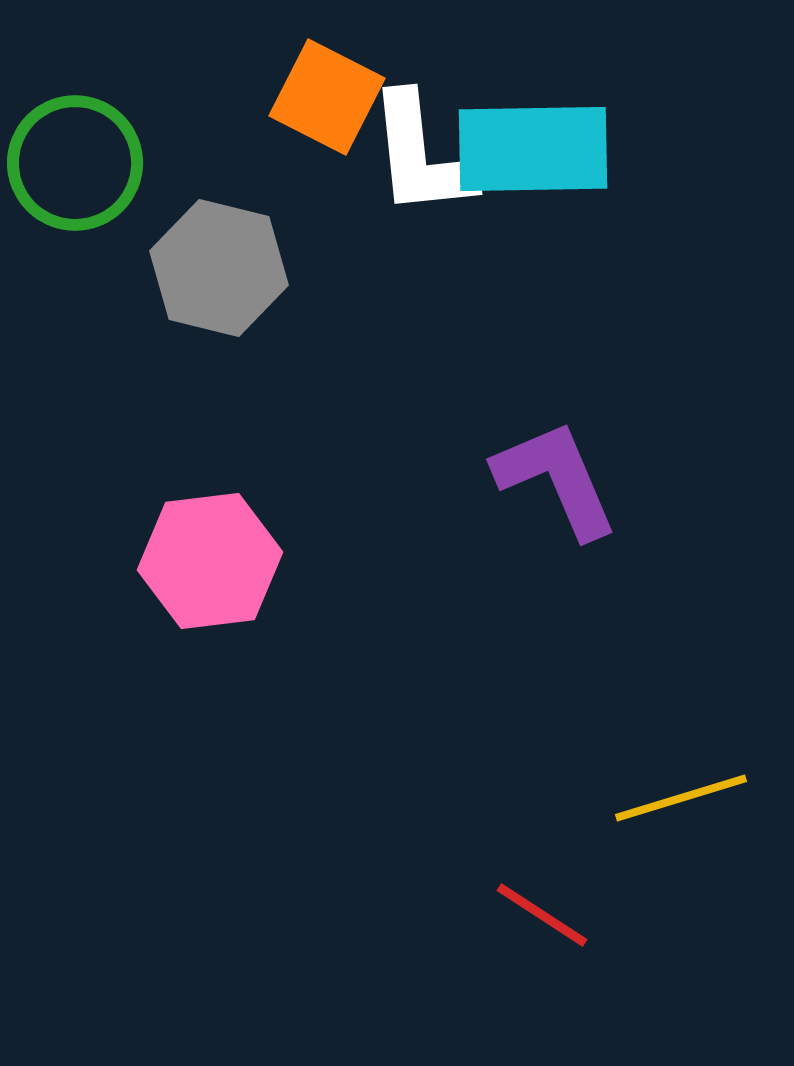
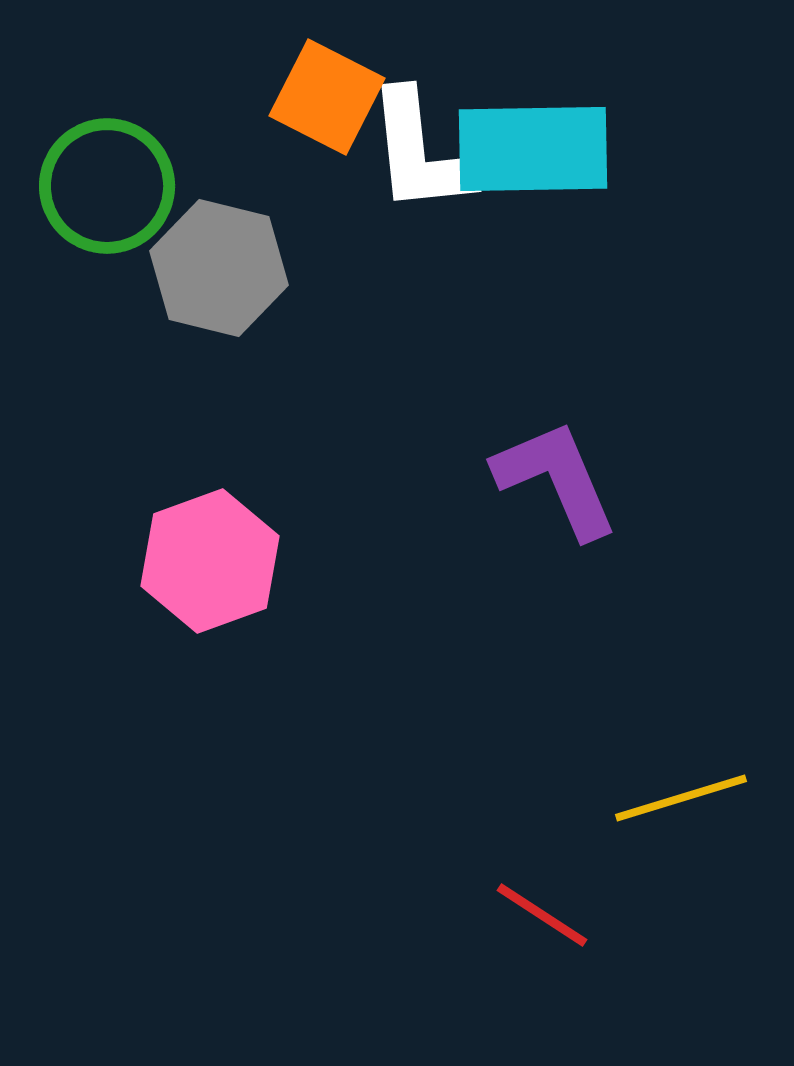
white L-shape: moved 1 px left, 3 px up
green circle: moved 32 px right, 23 px down
pink hexagon: rotated 13 degrees counterclockwise
